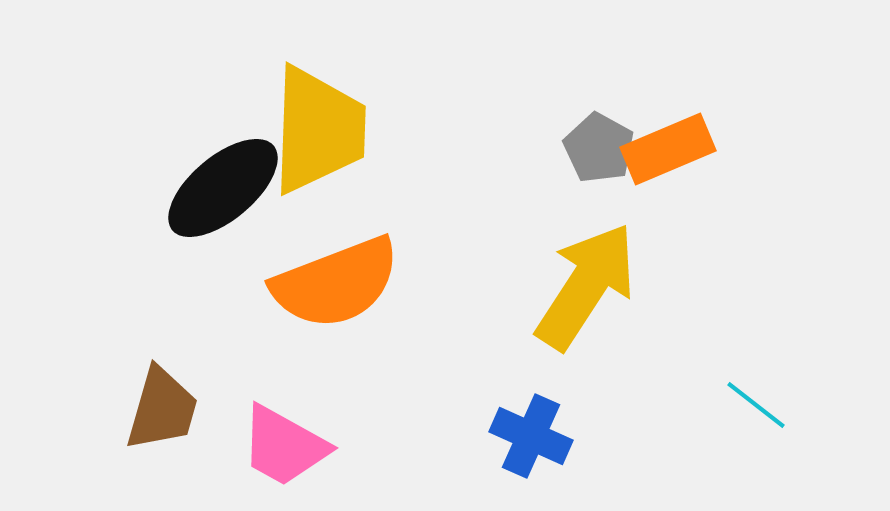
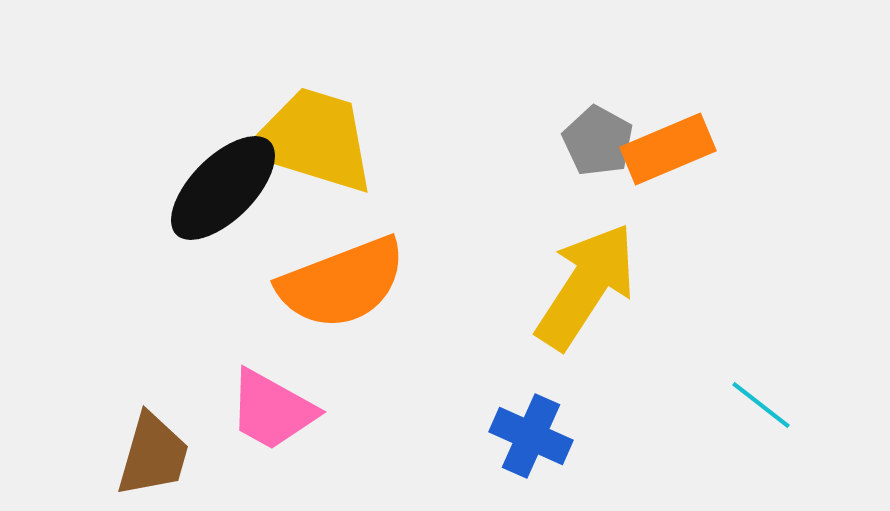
yellow trapezoid: moved 5 px left, 10 px down; rotated 75 degrees counterclockwise
gray pentagon: moved 1 px left, 7 px up
black ellipse: rotated 5 degrees counterclockwise
orange semicircle: moved 6 px right
cyan line: moved 5 px right
brown trapezoid: moved 9 px left, 46 px down
pink trapezoid: moved 12 px left, 36 px up
